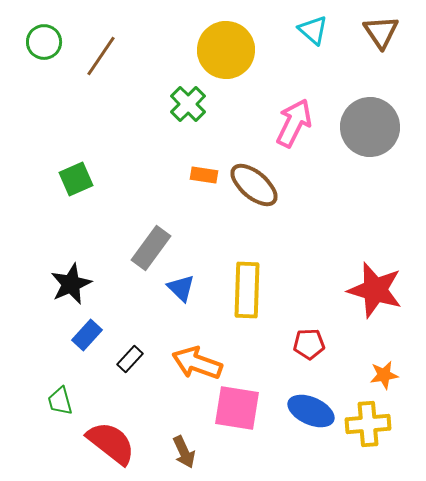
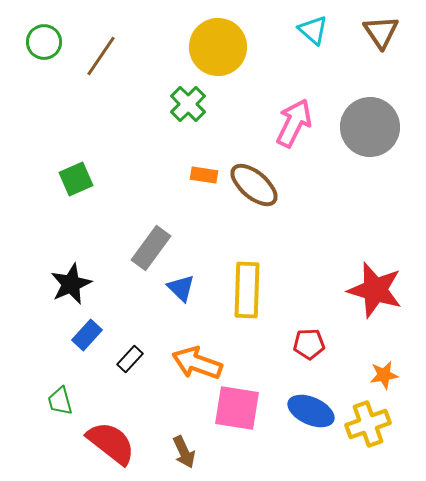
yellow circle: moved 8 px left, 3 px up
yellow cross: rotated 15 degrees counterclockwise
